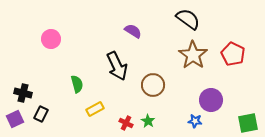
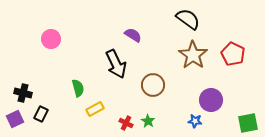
purple semicircle: moved 4 px down
black arrow: moved 1 px left, 2 px up
green semicircle: moved 1 px right, 4 px down
